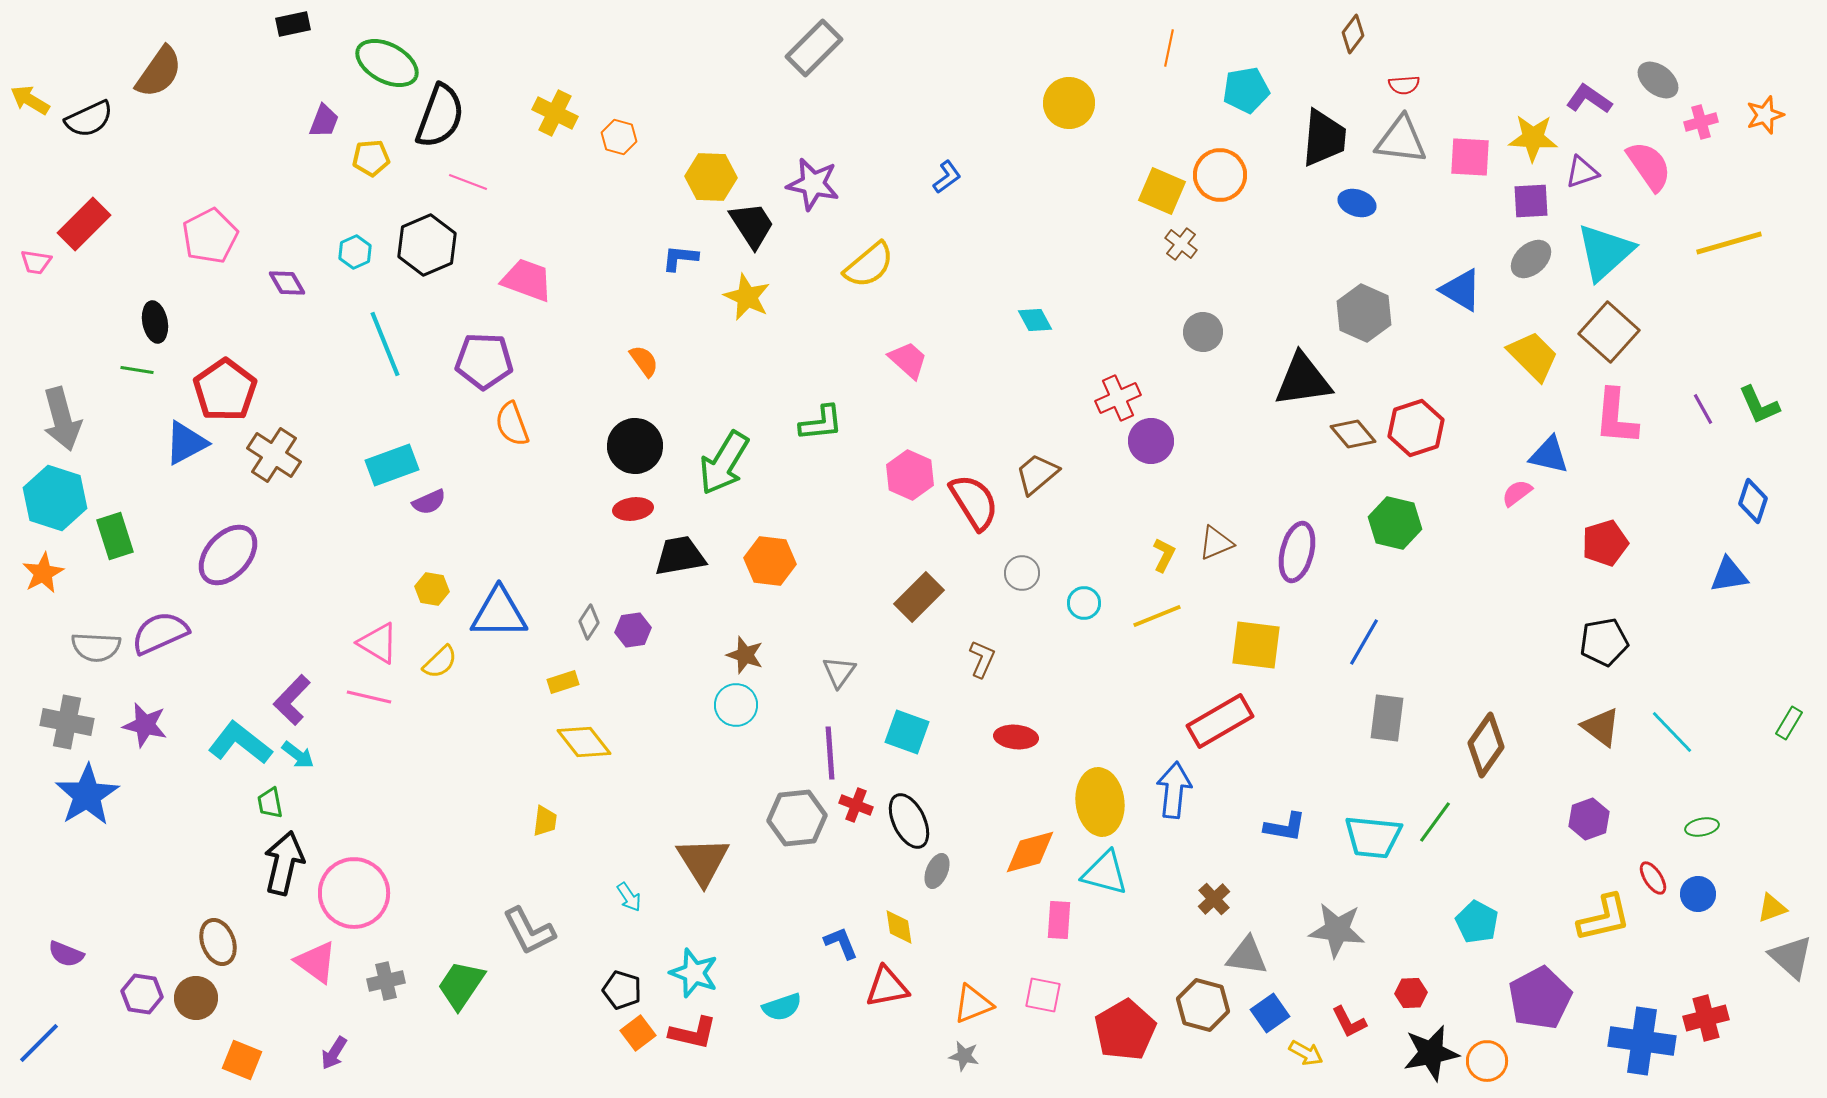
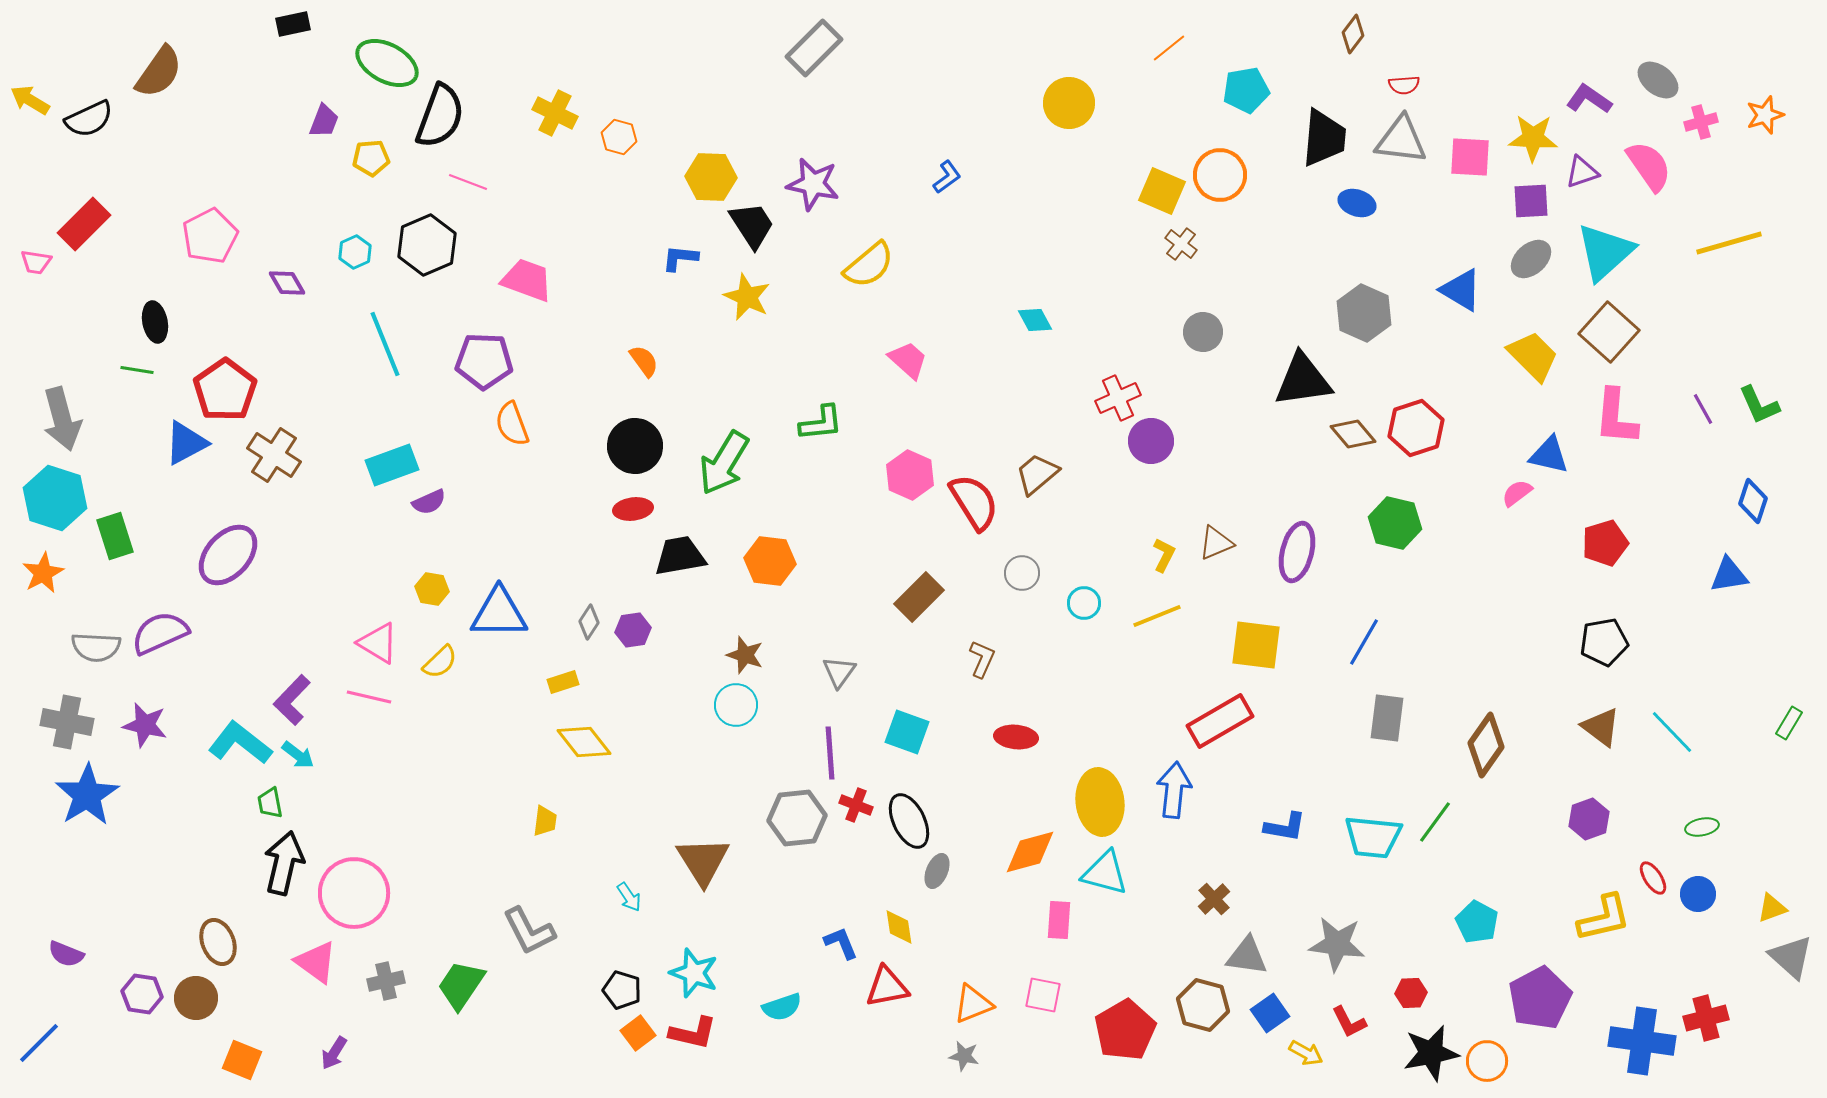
orange line at (1169, 48): rotated 39 degrees clockwise
gray star at (1337, 930): moved 14 px down
